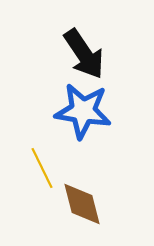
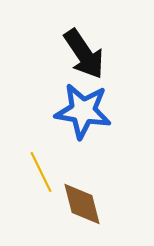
yellow line: moved 1 px left, 4 px down
